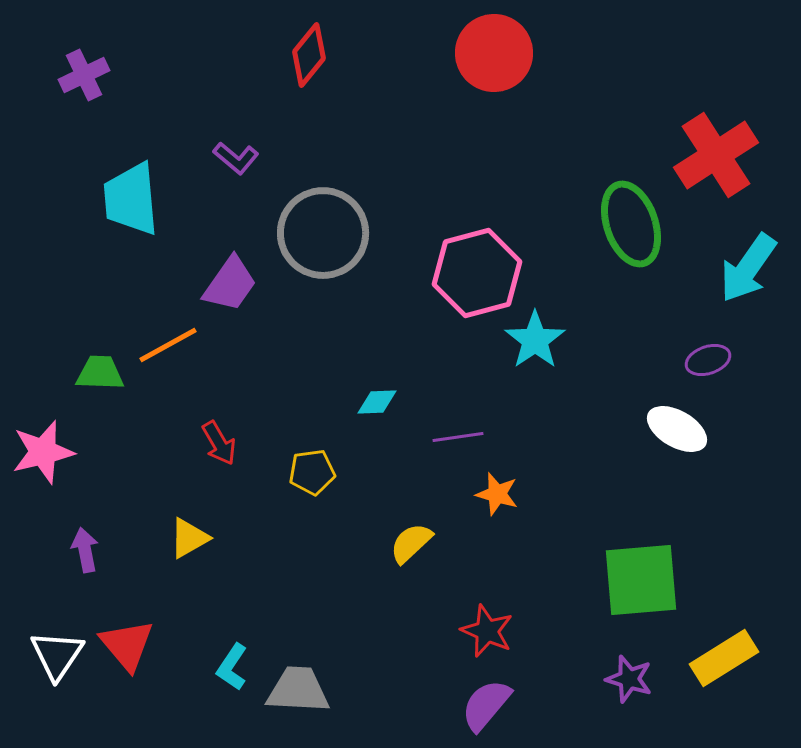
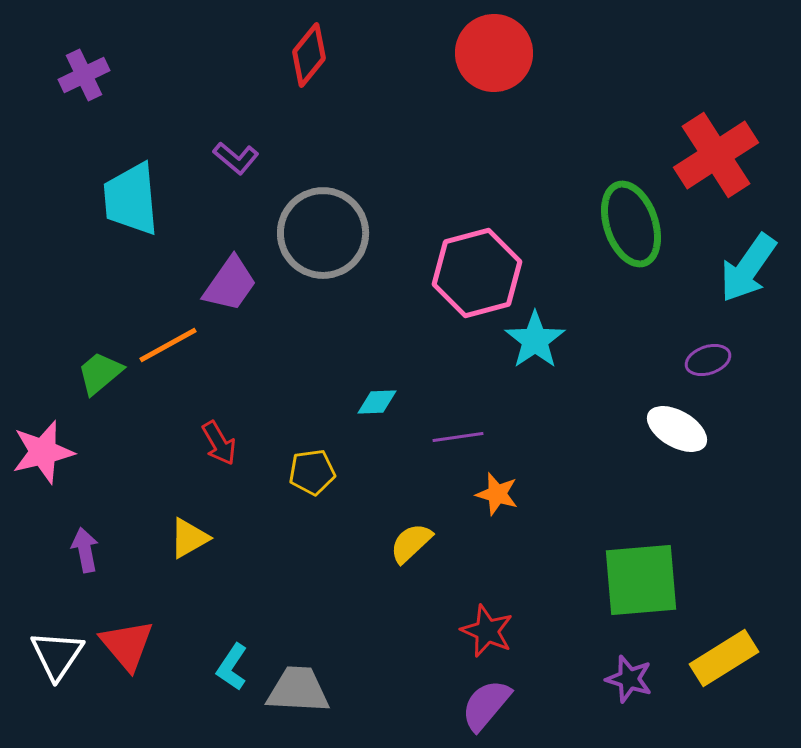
green trapezoid: rotated 42 degrees counterclockwise
